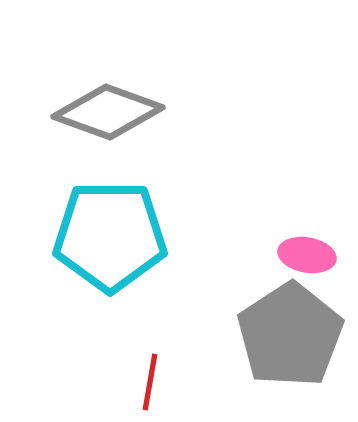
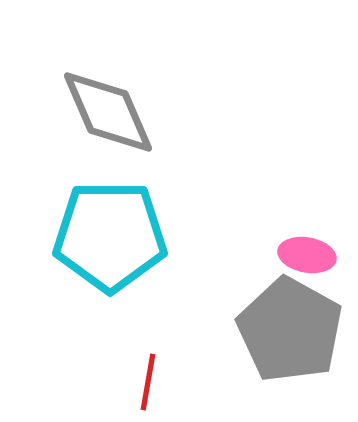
gray diamond: rotated 47 degrees clockwise
gray pentagon: moved 5 px up; rotated 10 degrees counterclockwise
red line: moved 2 px left
